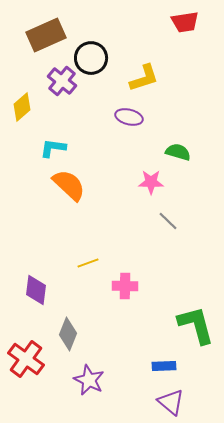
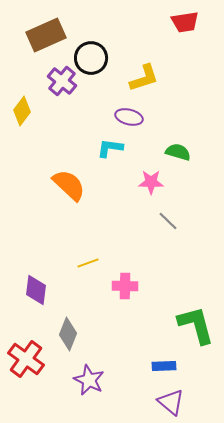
yellow diamond: moved 4 px down; rotated 12 degrees counterclockwise
cyan L-shape: moved 57 px right
